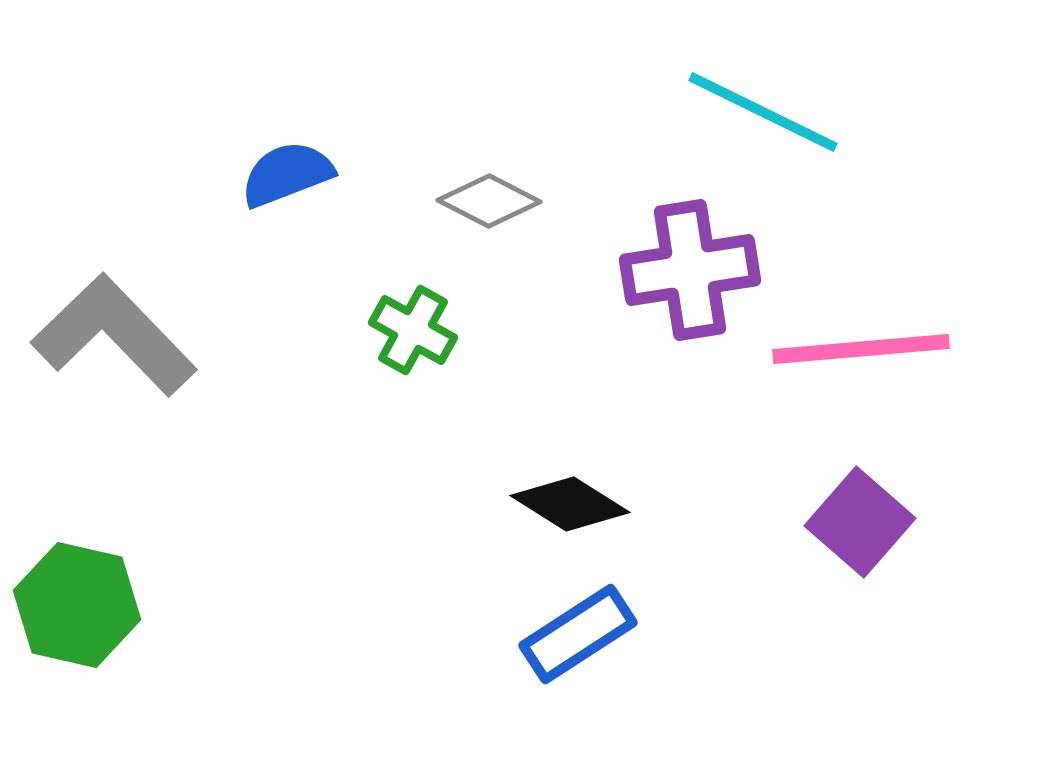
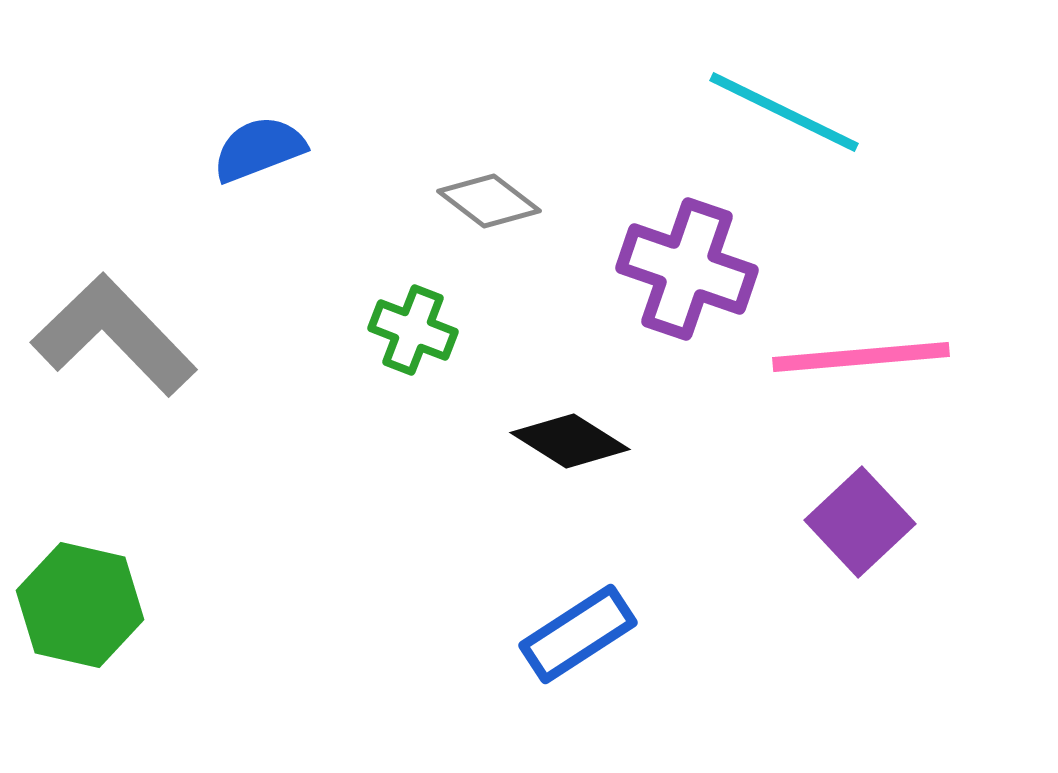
cyan line: moved 21 px right
blue semicircle: moved 28 px left, 25 px up
gray diamond: rotated 10 degrees clockwise
purple cross: moved 3 px left, 1 px up; rotated 28 degrees clockwise
green cross: rotated 8 degrees counterclockwise
pink line: moved 8 px down
black diamond: moved 63 px up
purple square: rotated 6 degrees clockwise
green hexagon: moved 3 px right
